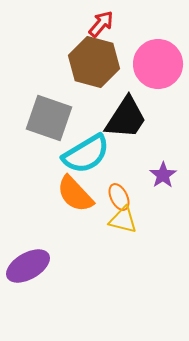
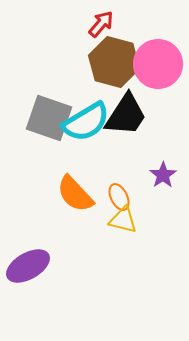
brown hexagon: moved 20 px right
black trapezoid: moved 3 px up
cyan semicircle: moved 32 px up
